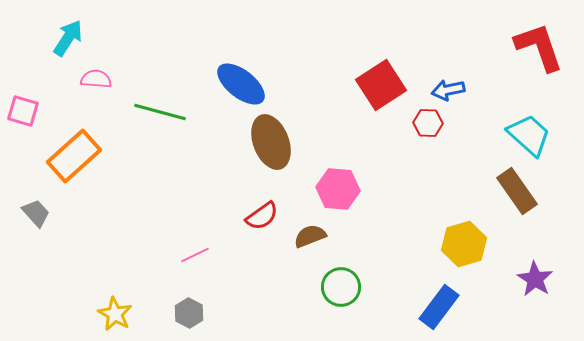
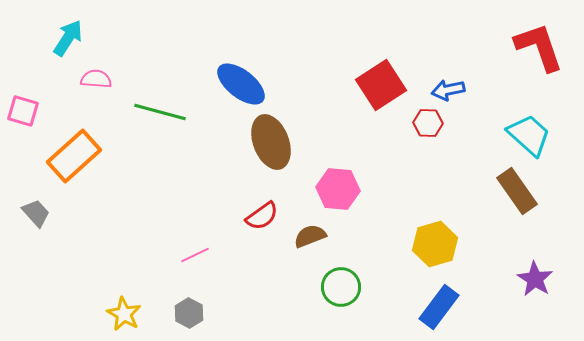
yellow hexagon: moved 29 px left
yellow star: moved 9 px right
